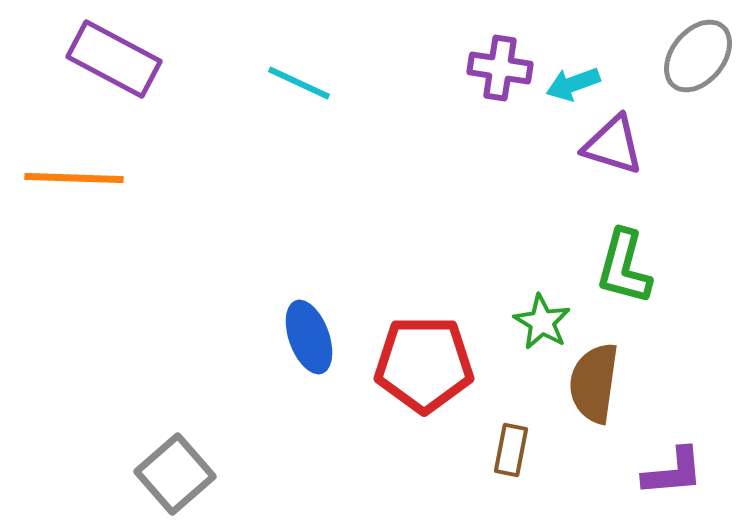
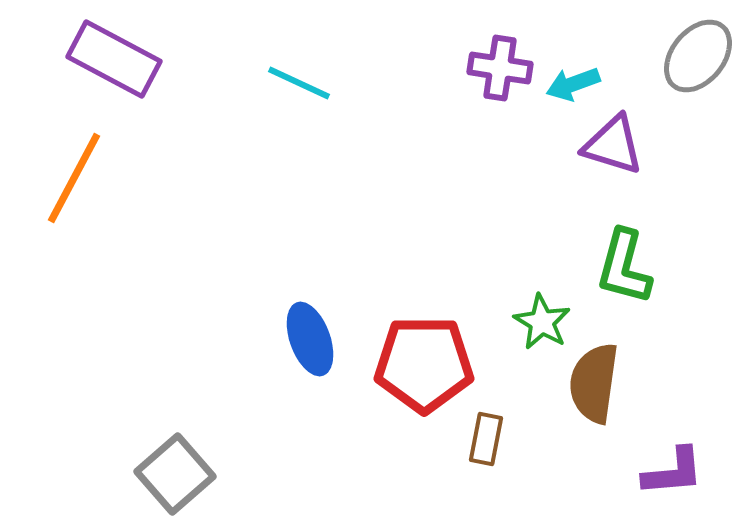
orange line: rotated 64 degrees counterclockwise
blue ellipse: moved 1 px right, 2 px down
brown rectangle: moved 25 px left, 11 px up
